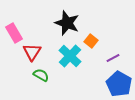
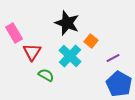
green semicircle: moved 5 px right
